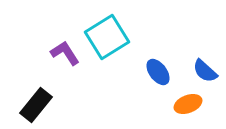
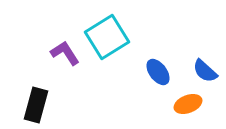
black rectangle: rotated 24 degrees counterclockwise
